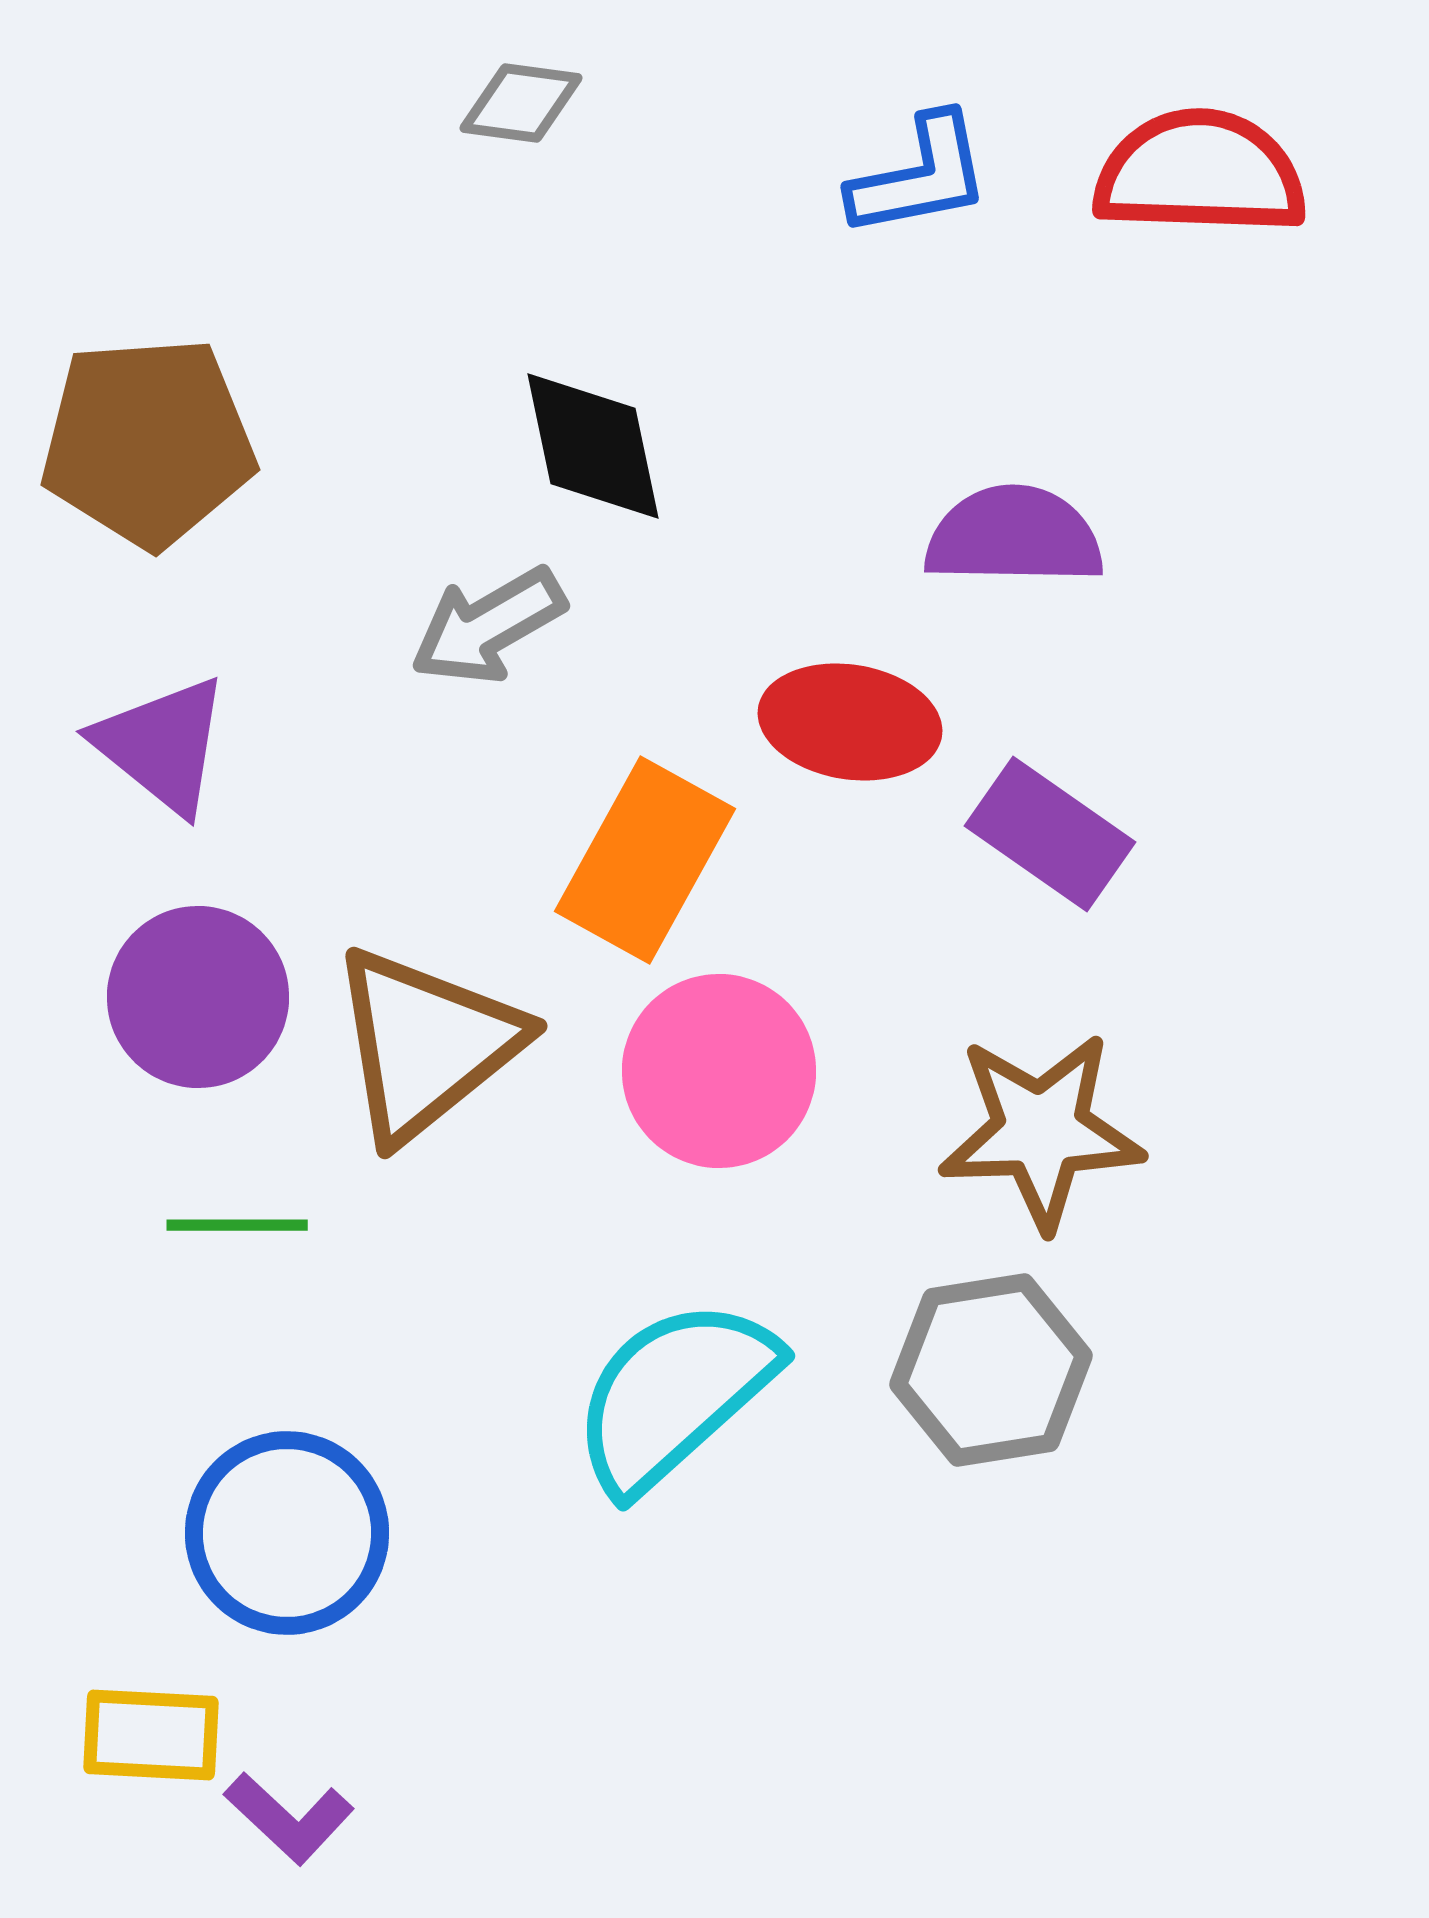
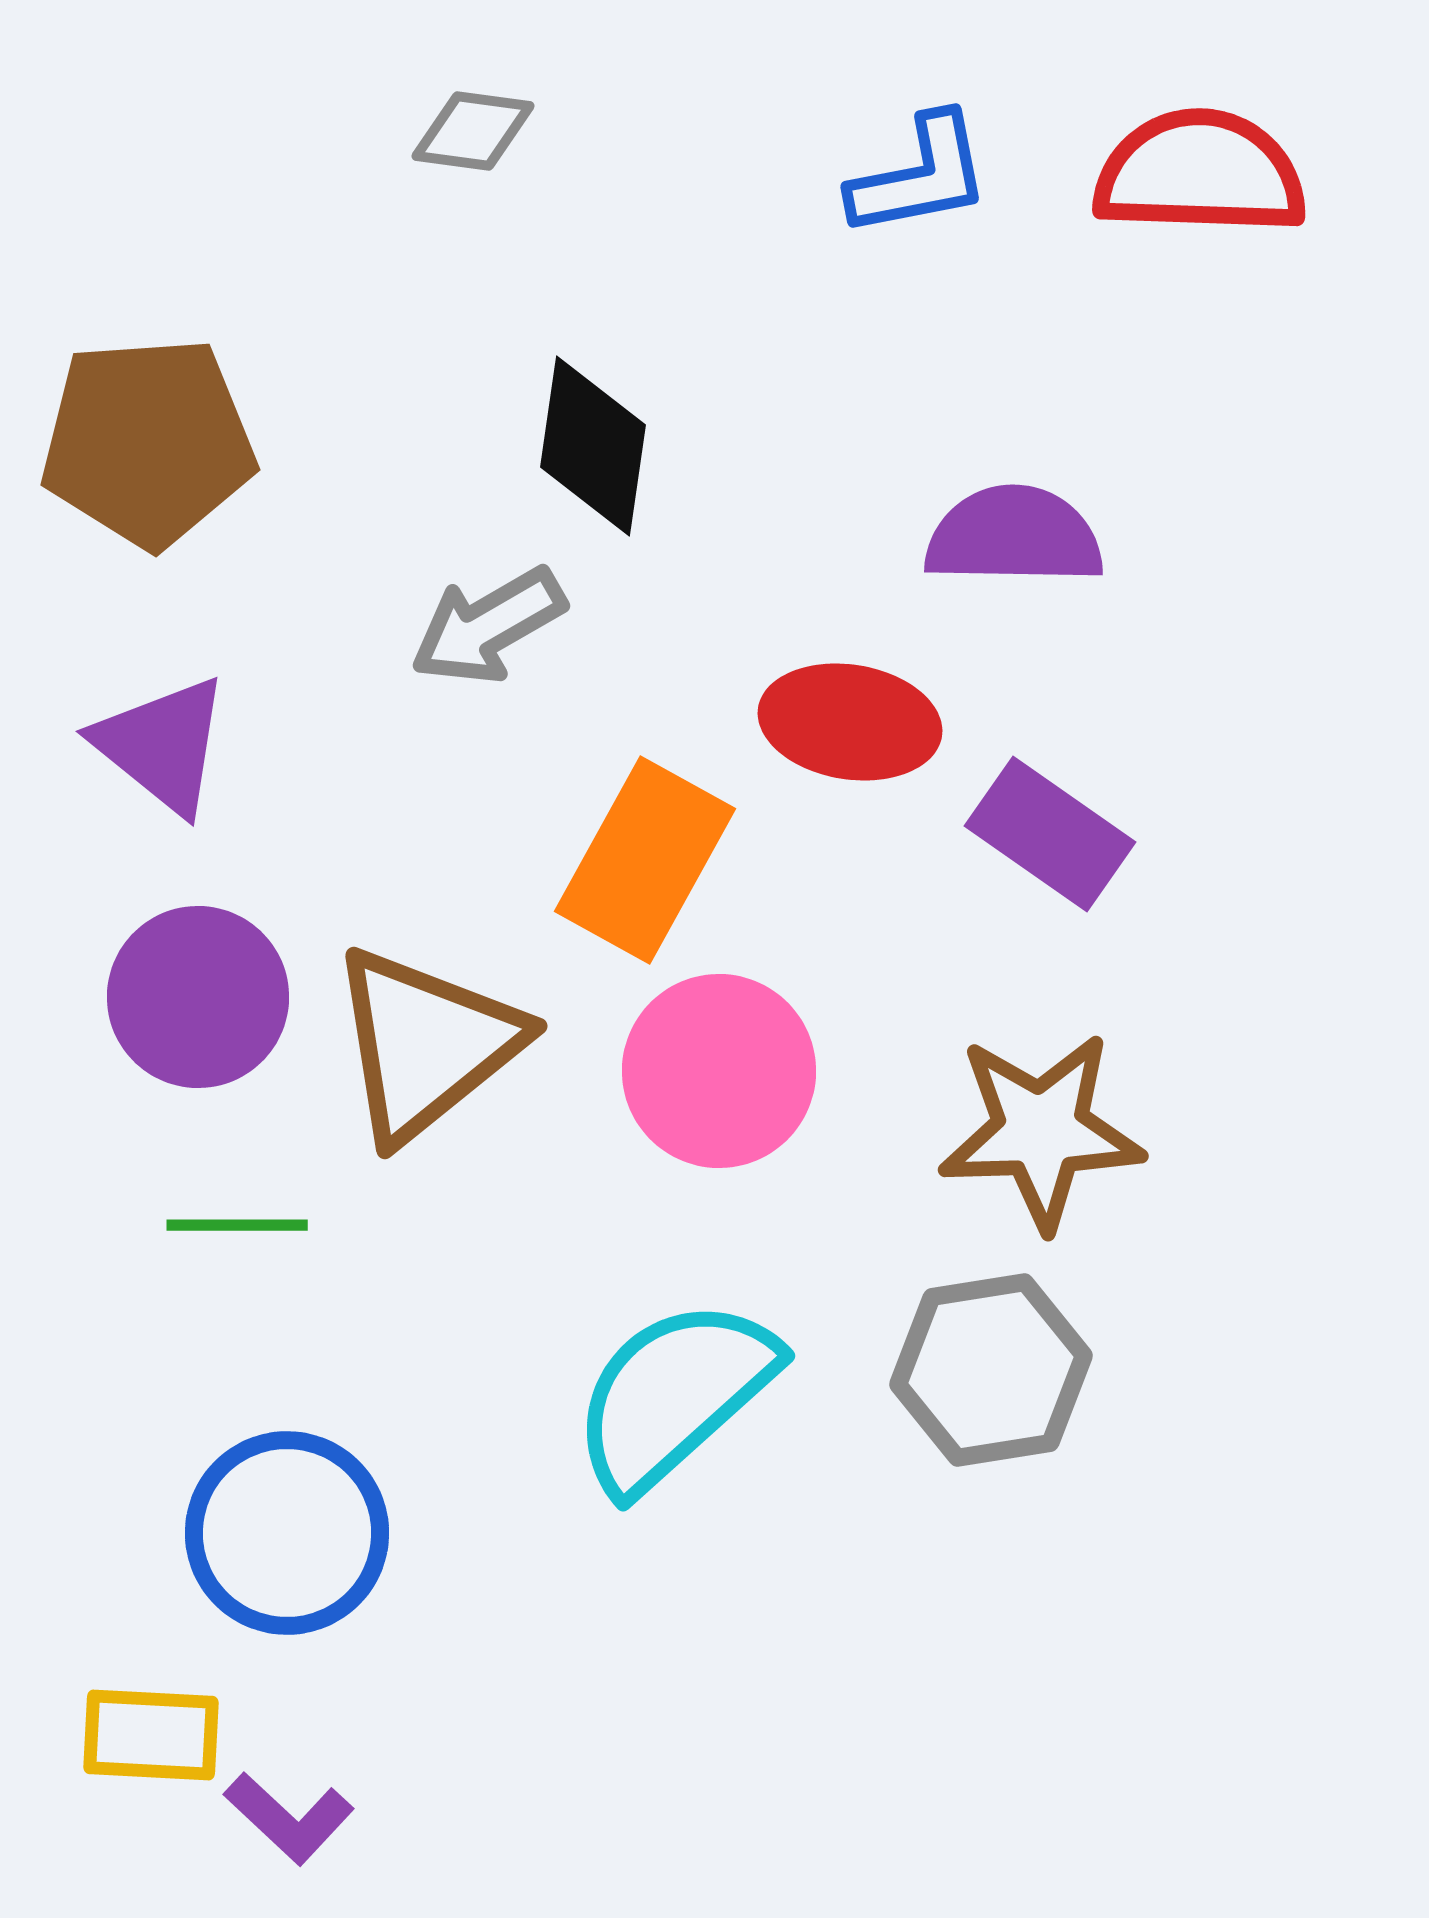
gray diamond: moved 48 px left, 28 px down
black diamond: rotated 20 degrees clockwise
